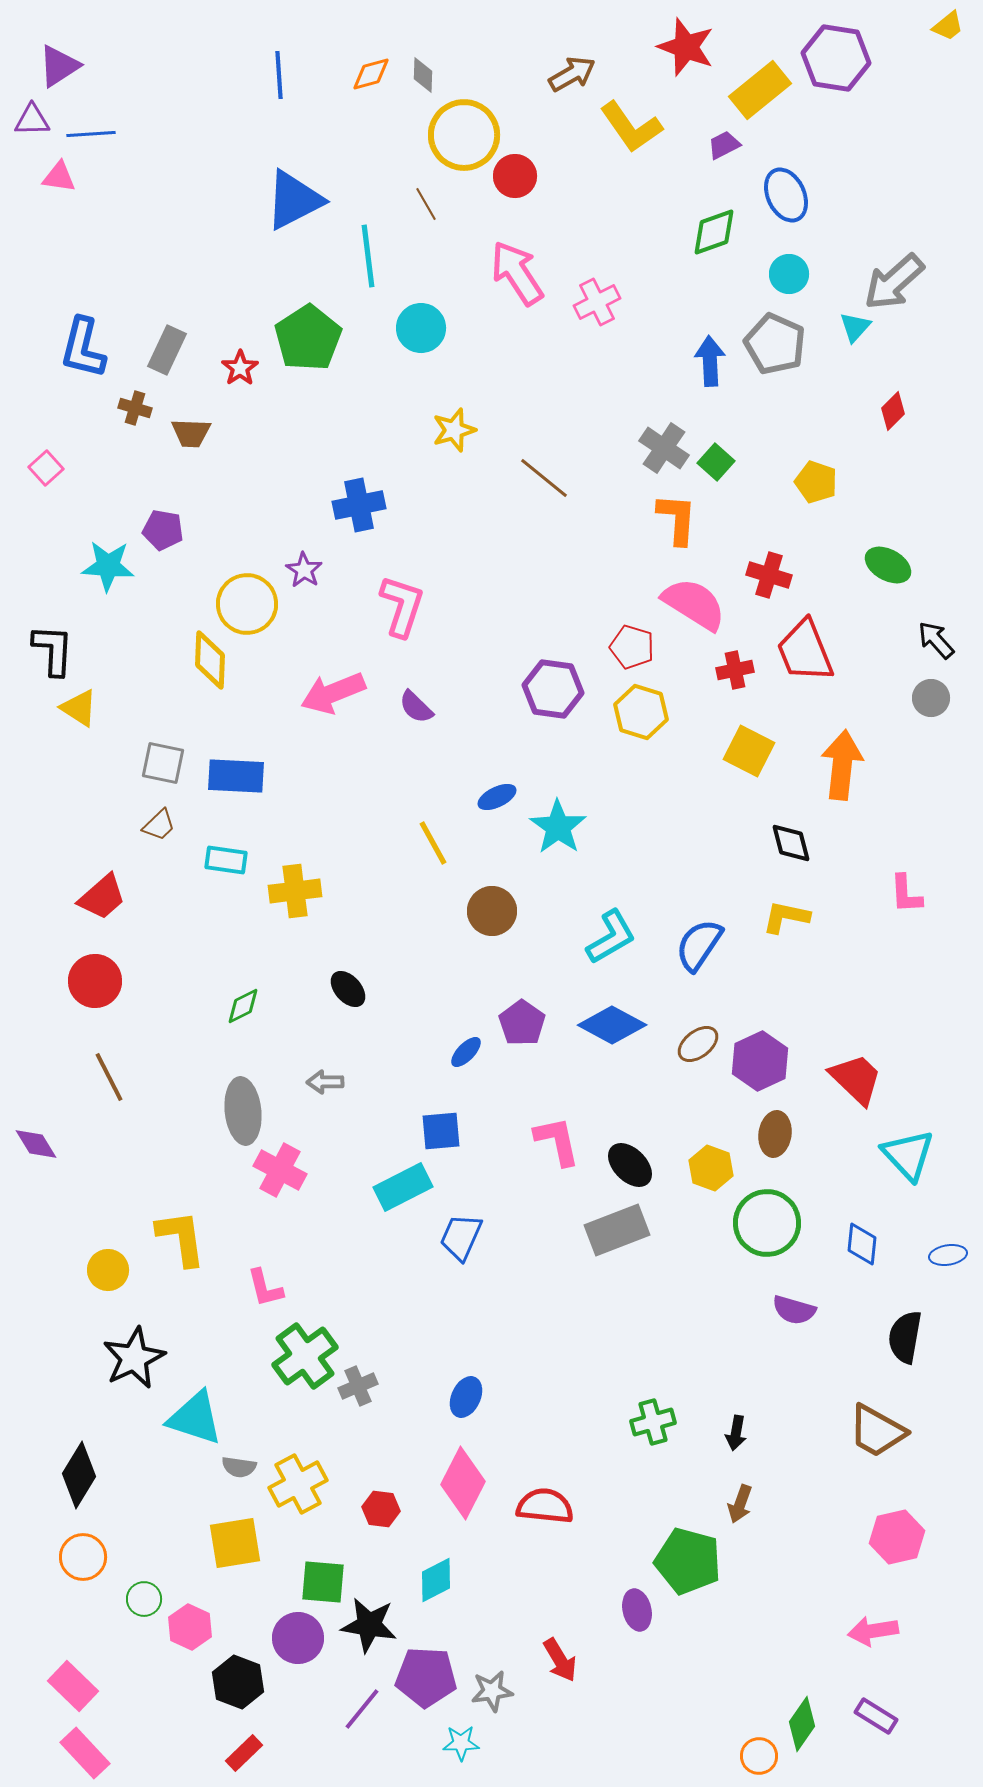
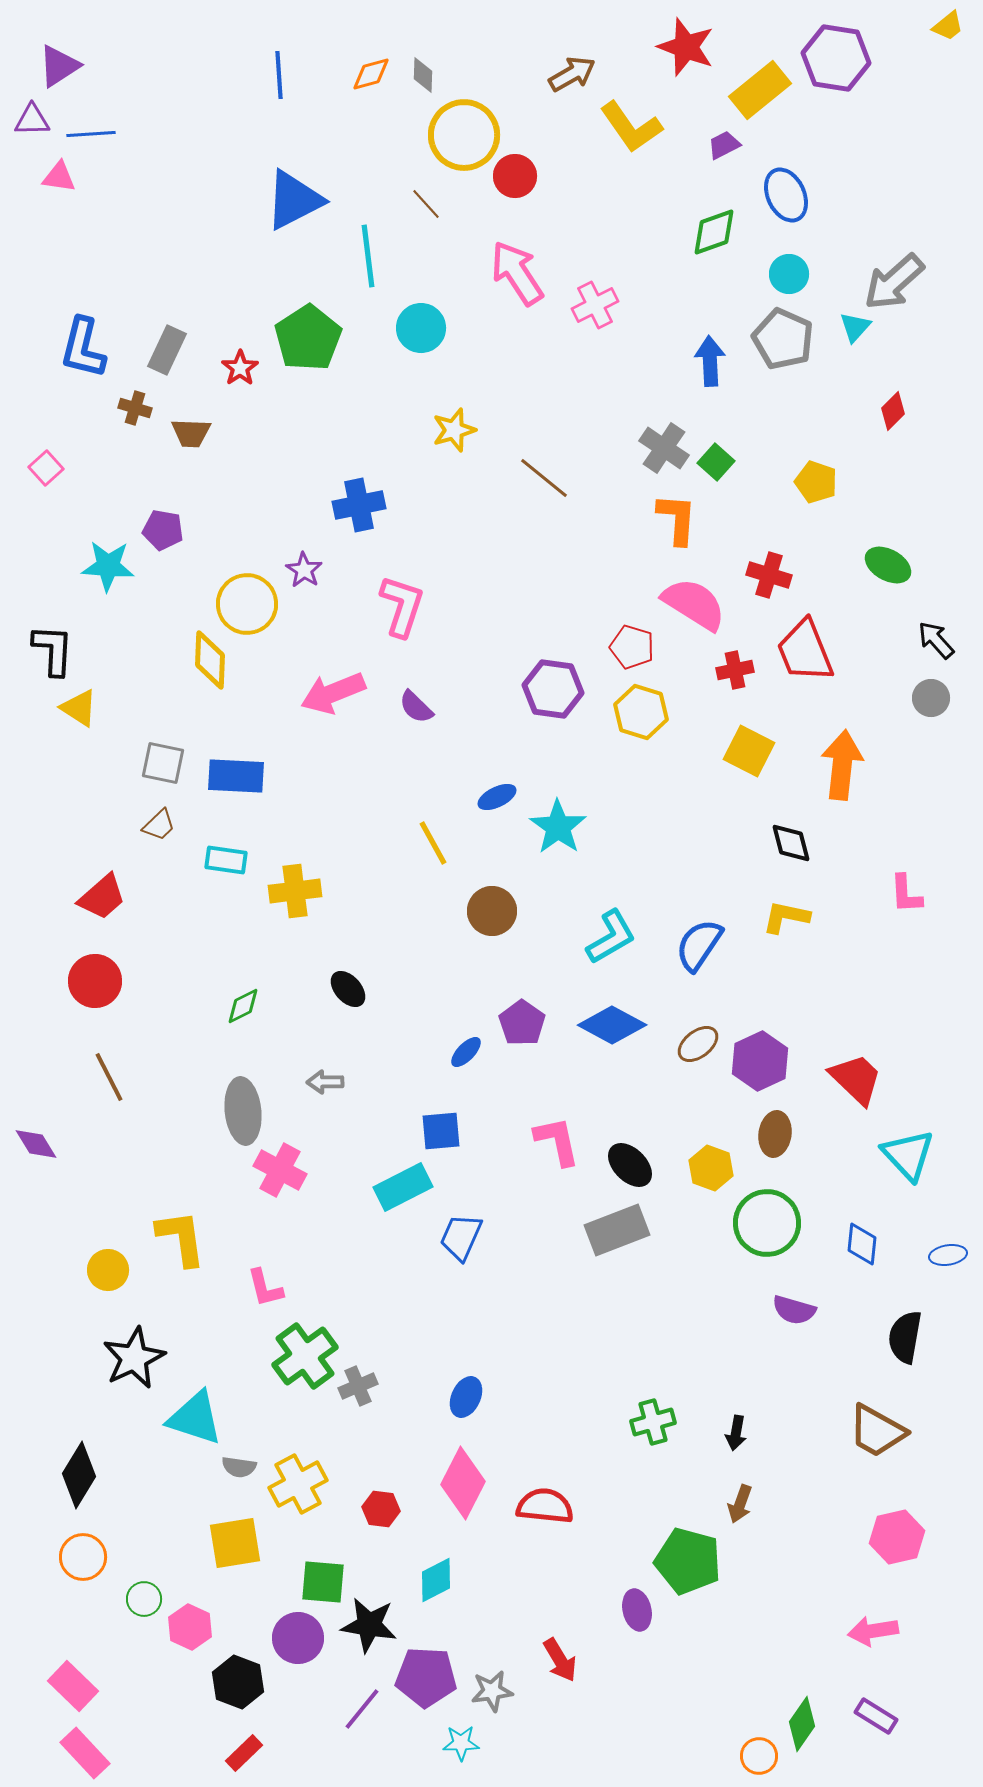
brown line at (426, 204): rotated 12 degrees counterclockwise
pink cross at (597, 302): moved 2 px left, 3 px down
gray pentagon at (775, 344): moved 8 px right, 5 px up
